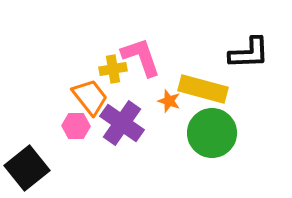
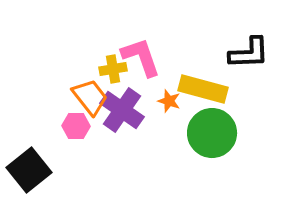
purple cross: moved 13 px up
black square: moved 2 px right, 2 px down
